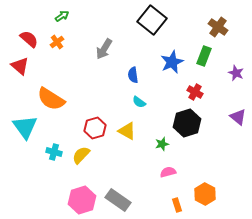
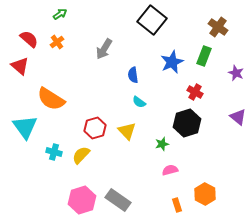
green arrow: moved 2 px left, 2 px up
yellow triangle: rotated 18 degrees clockwise
pink semicircle: moved 2 px right, 2 px up
